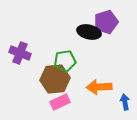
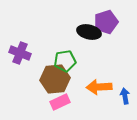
blue arrow: moved 6 px up
